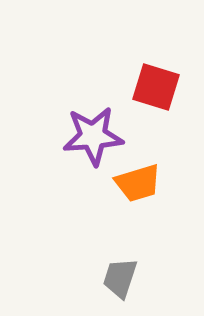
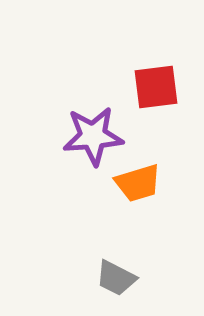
red square: rotated 24 degrees counterclockwise
gray trapezoid: moved 4 px left; rotated 81 degrees counterclockwise
